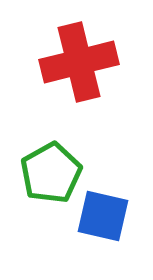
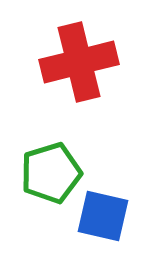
green pentagon: rotated 12 degrees clockwise
